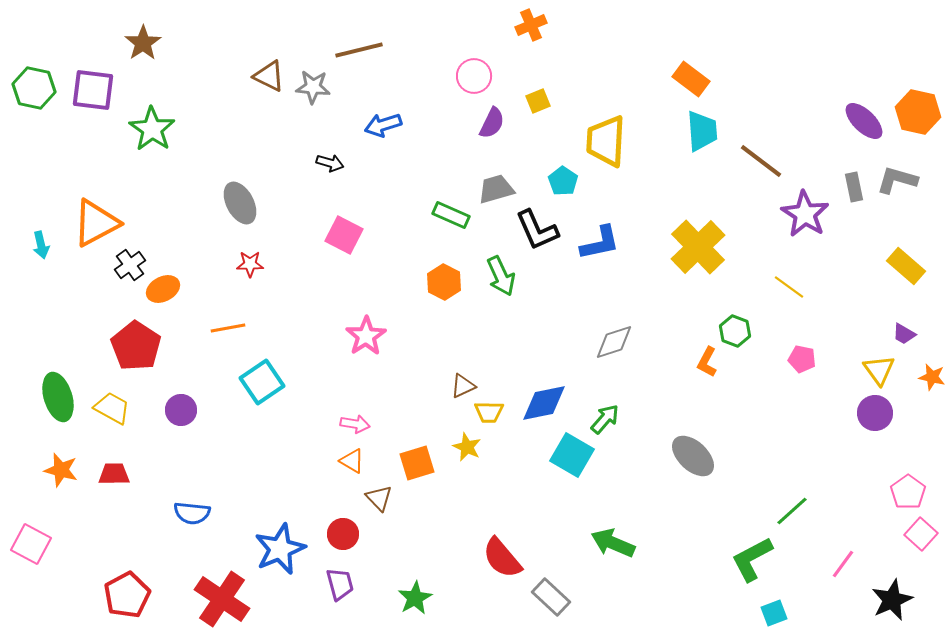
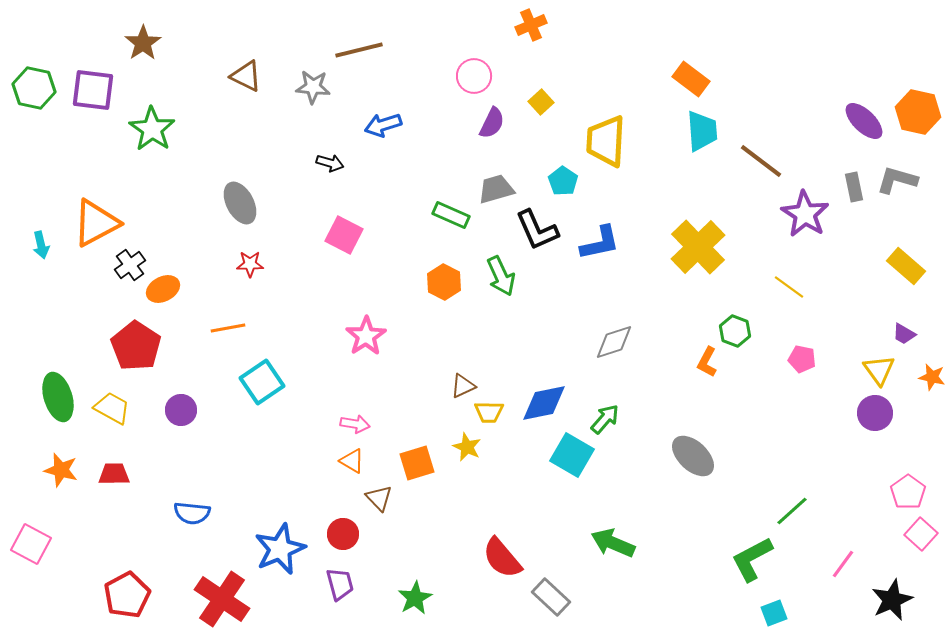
brown triangle at (269, 76): moved 23 px left
yellow square at (538, 101): moved 3 px right, 1 px down; rotated 20 degrees counterclockwise
